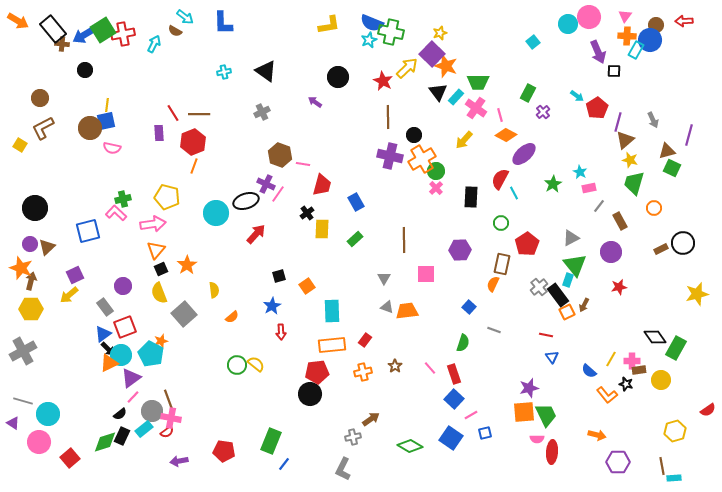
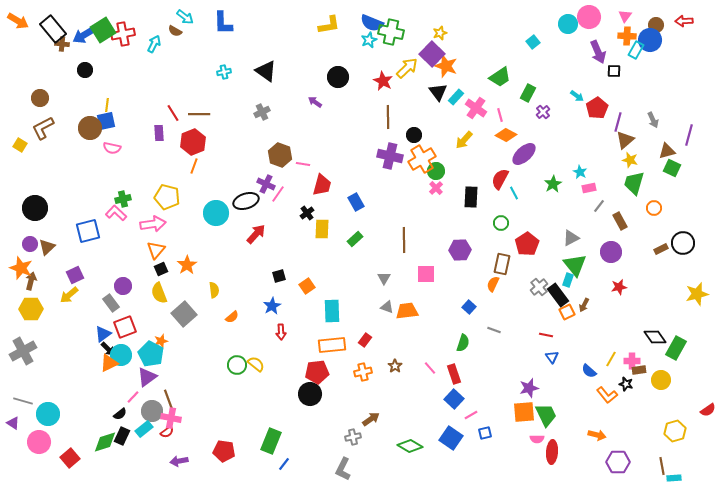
green trapezoid at (478, 82): moved 22 px right, 5 px up; rotated 35 degrees counterclockwise
gray rectangle at (105, 307): moved 6 px right, 4 px up
purple triangle at (131, 378): moved 16 px right, 1 px up
